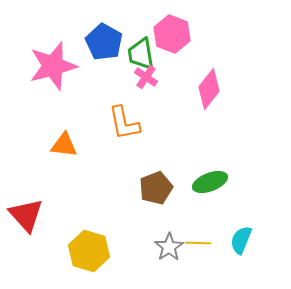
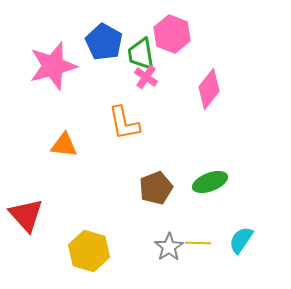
cyan semicircle: rotated 12 degrees clockwise
